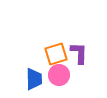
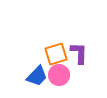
blue trapezoid: moved 3 px right, 3 px up; rotated 45 degrees clockwise
